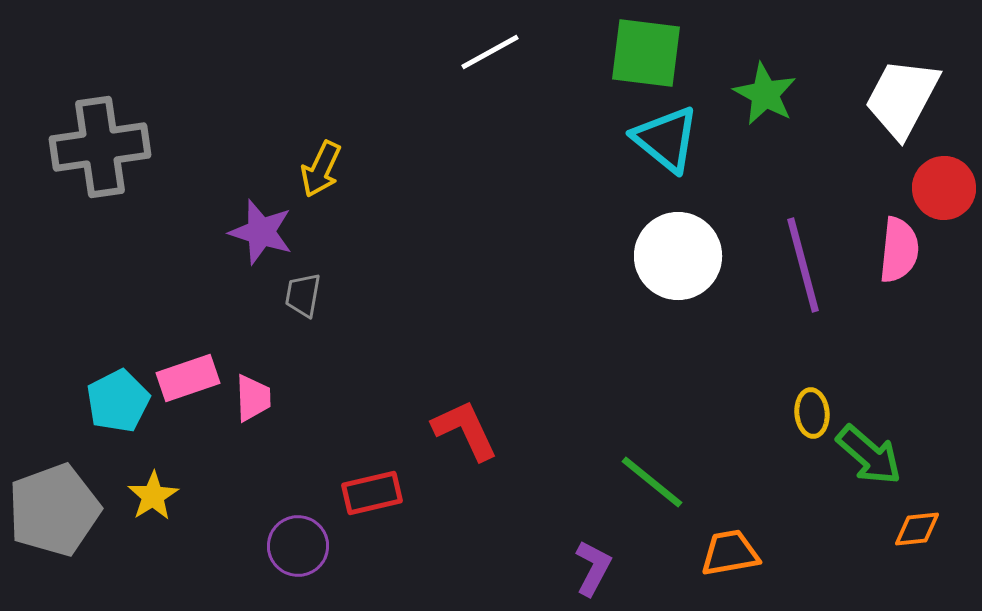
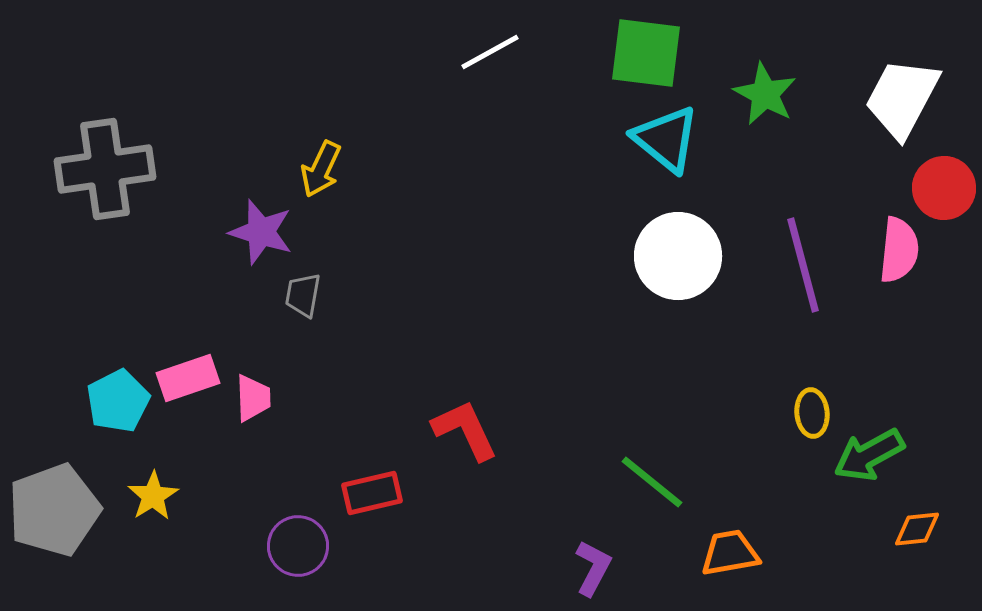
gray cross: moved 5 px right, 22 px down
green arrow: rotated 110 degrees clockwise
